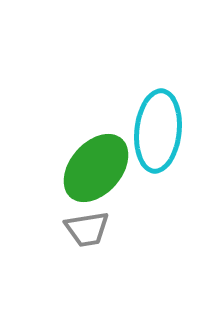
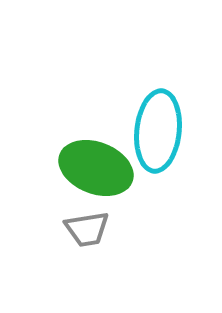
green ellipse: rotated 70 degrees clockwise
